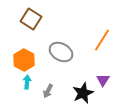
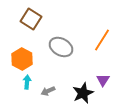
gray ellipse: moved 5 px up
orange hexagon: moved 2 px left, 1 px up
gray arrow: rotated 40 degrees clockwise
